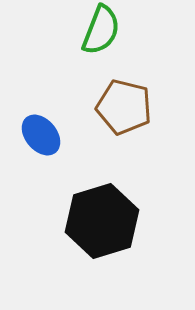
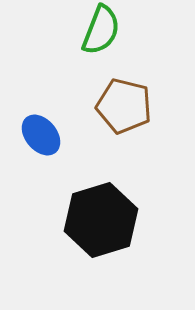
brown pentagon: moved 1 px up
black hexagon: moved 1 px left, 1 px up
